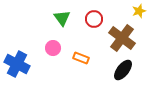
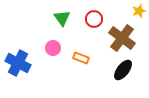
blue cross: moved 1 px right, 1 px up
